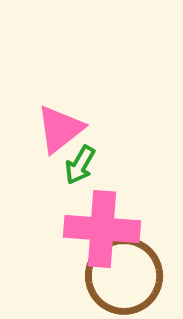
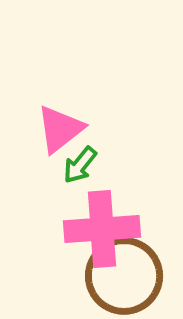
green arrow: rotated 9 degrees clockwise
pink cross: rotated 8 degrees counterclockwise
